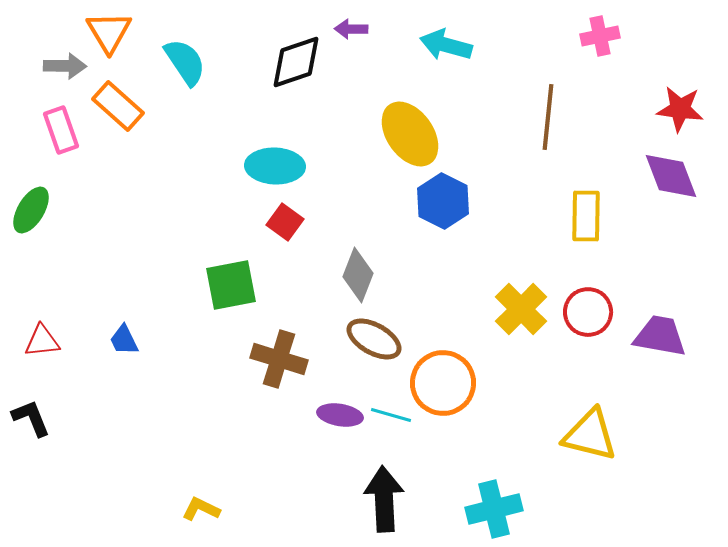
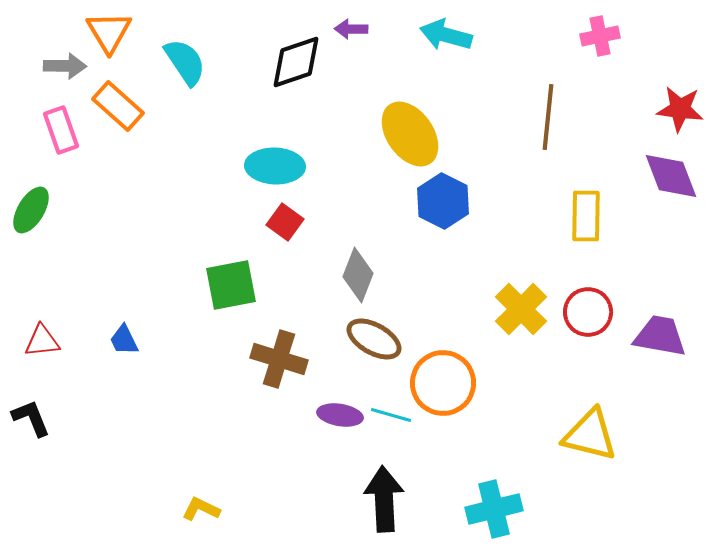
cyan arrow: moved 10 px up
